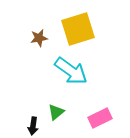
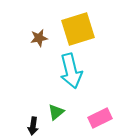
cyan arrow: rotated 40 degrees clockwise
